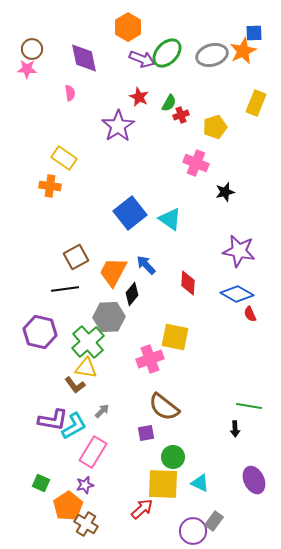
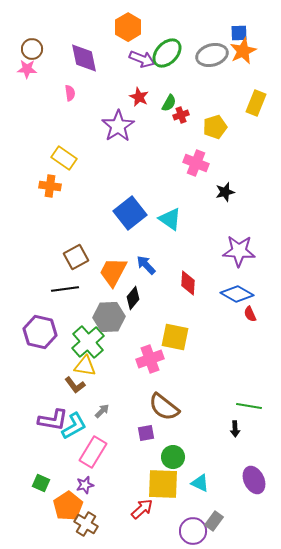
blue square at (254, 33): moved 15 px left
purple star at (239, 251): rotated 8 degrees counterclockwise
black diamond at (132, 294): moved 1 px right, 4 px down
yellow triangle at (86, 368): moved 1 px left, 2 px up
